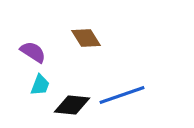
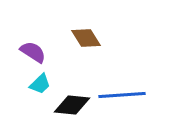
cyan trapezoid: moved 1 px up; rotated 25 degrees clockwise
blue line: rotated 15 degrees clockwise
